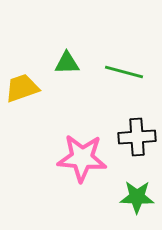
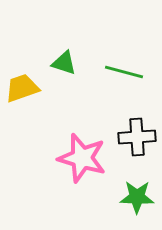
green triangle: moved 3 px left; rotated 20 degrees clockwise
pink star: rotated 12 degrees clockwise
